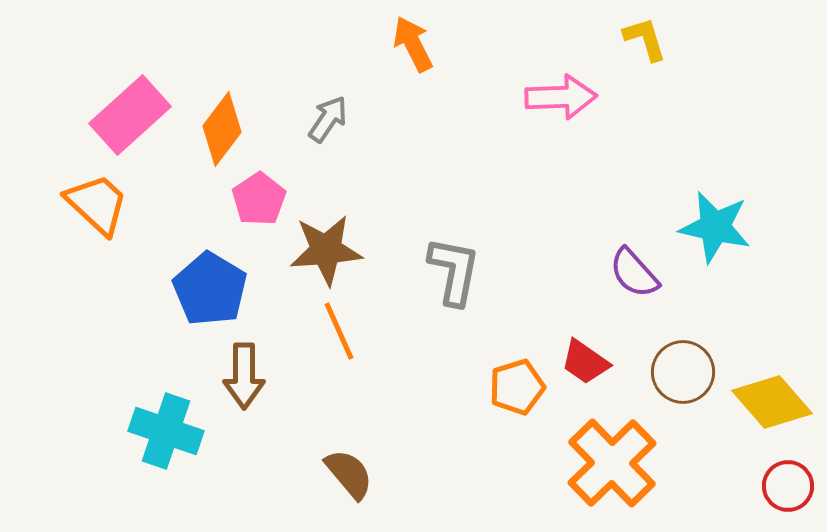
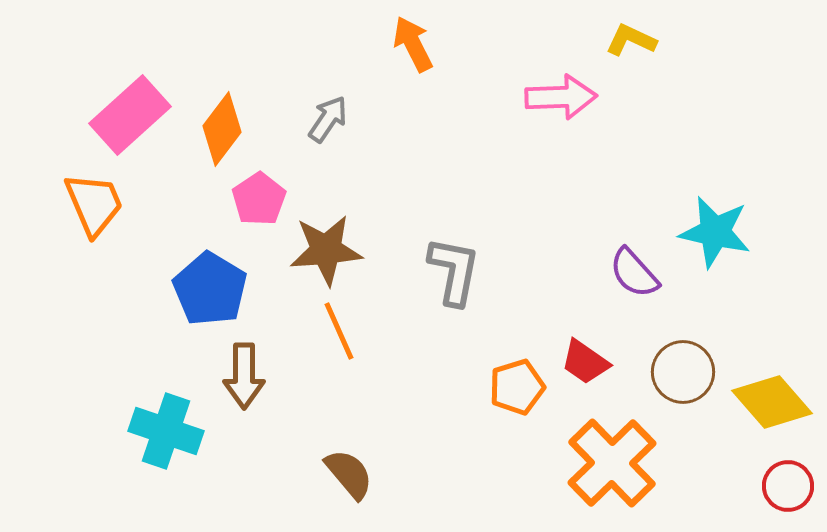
yellow L-shape: moved 14 px left, 1 px down; rotated 48 degrees counterclockwise
orange trapezoid: moved 3 px left; rotated 24 degrees clockwise
cyan star: moved 5 px down
